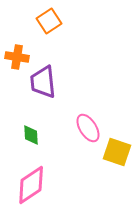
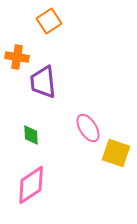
yellow square: moved 1 px left, 1 px down
